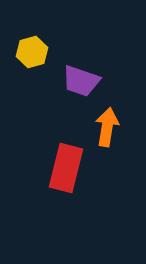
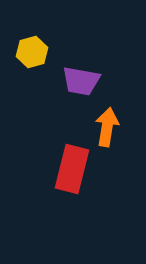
purple trapezoid: rotated 9 degrees counterclockwise
red rectangle: moved 6 px right, 1 px down
